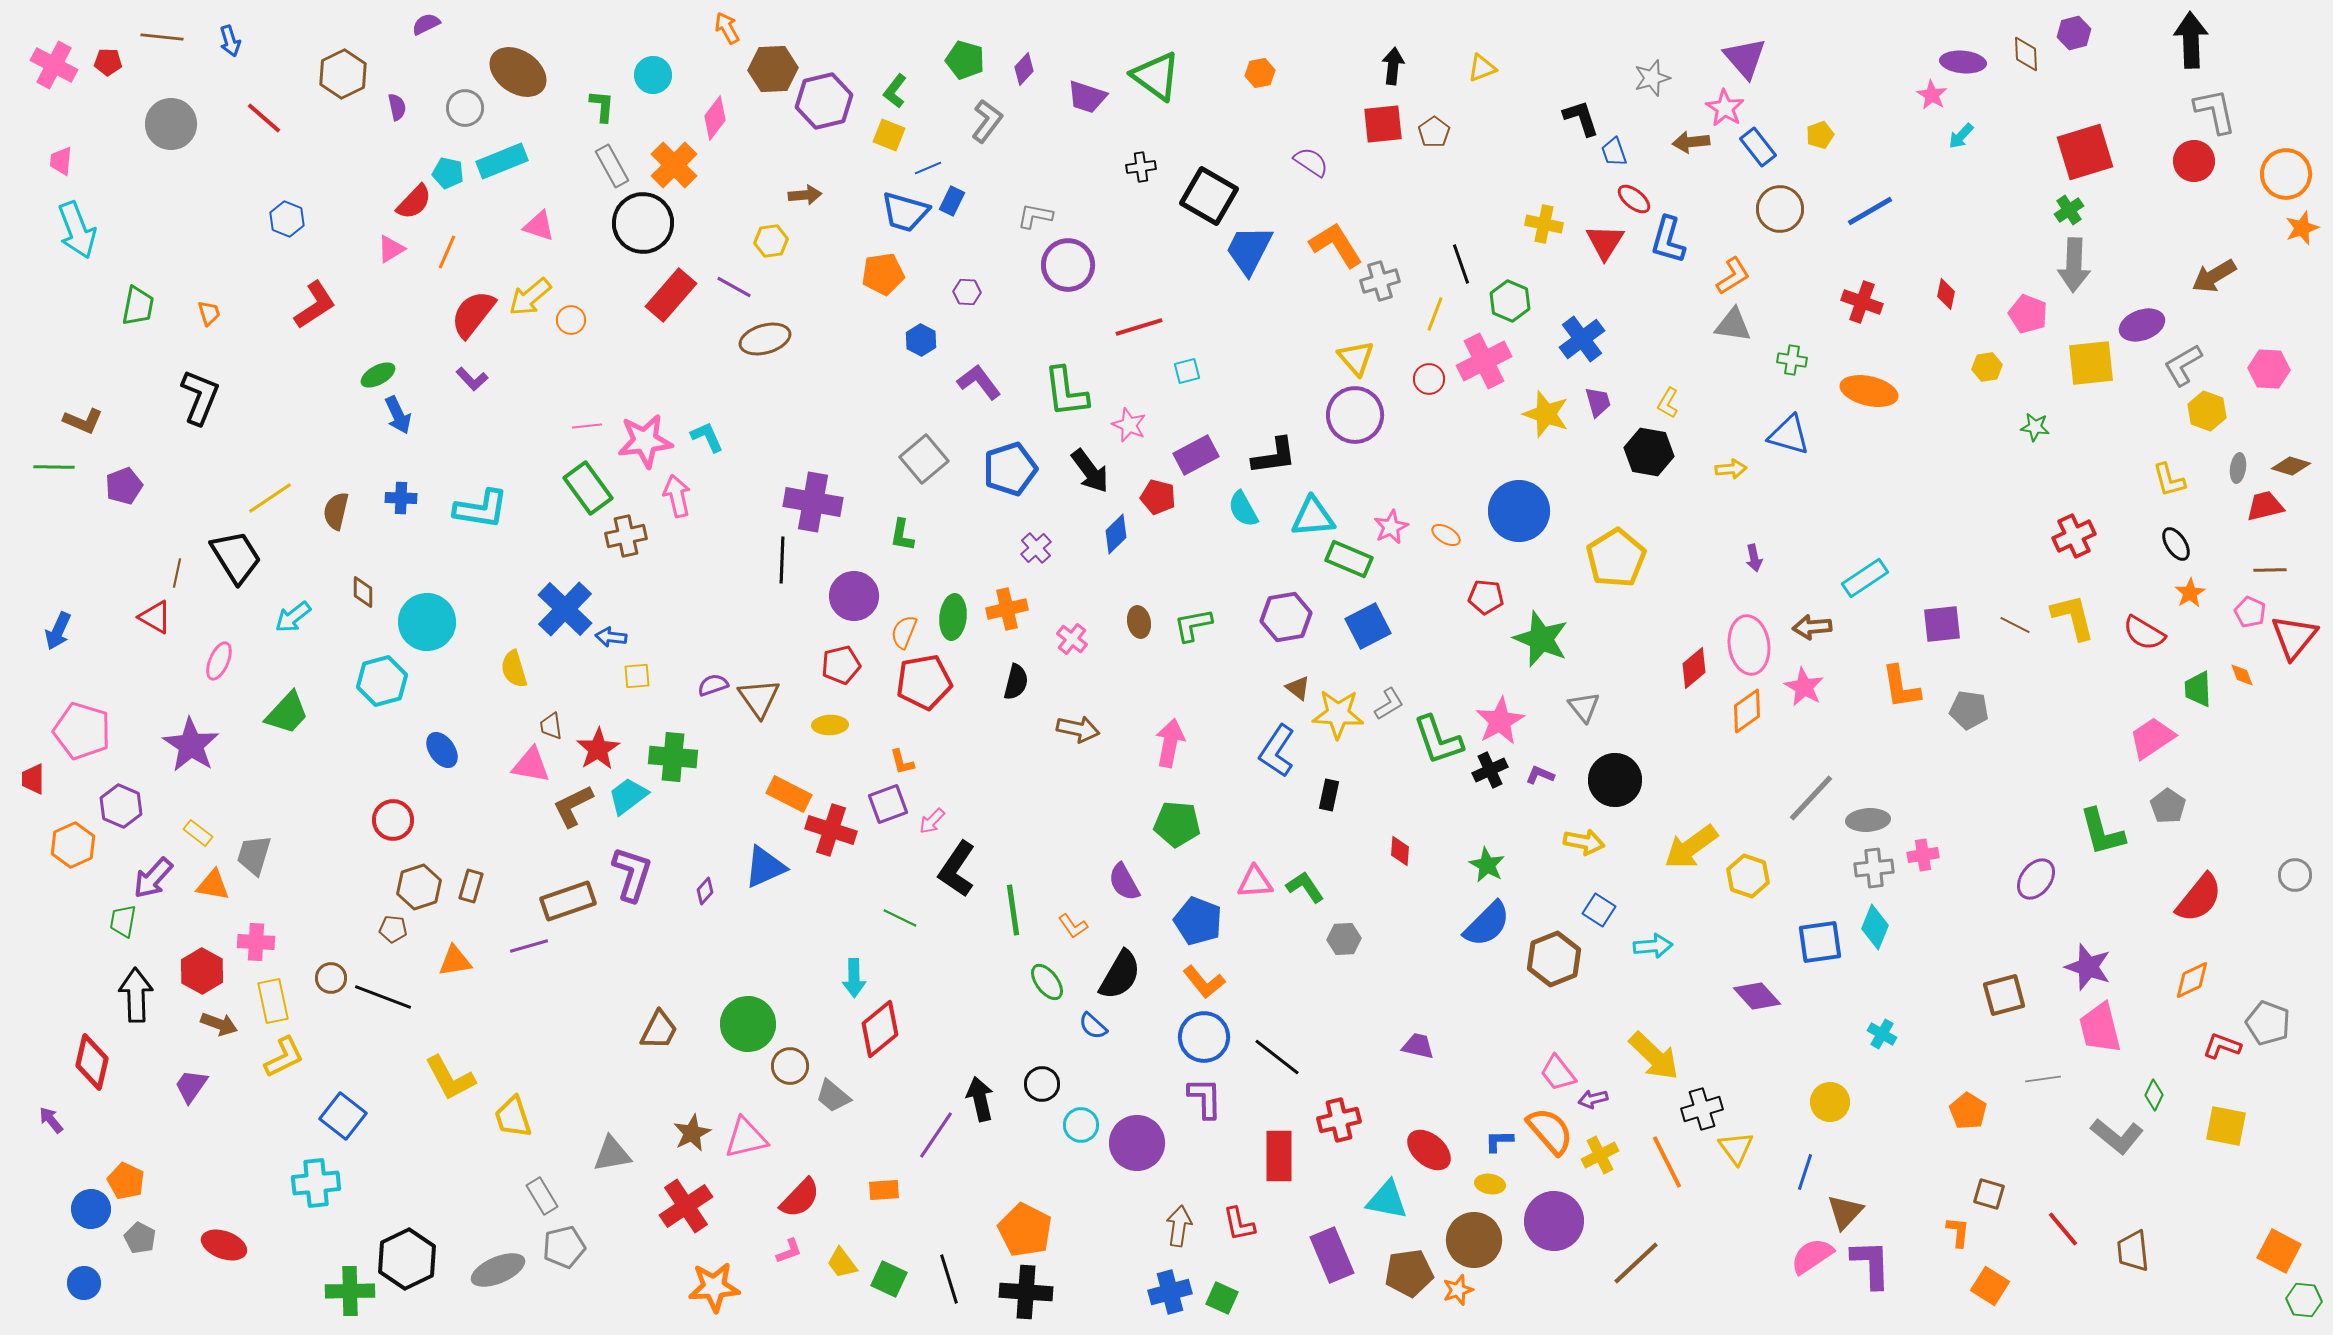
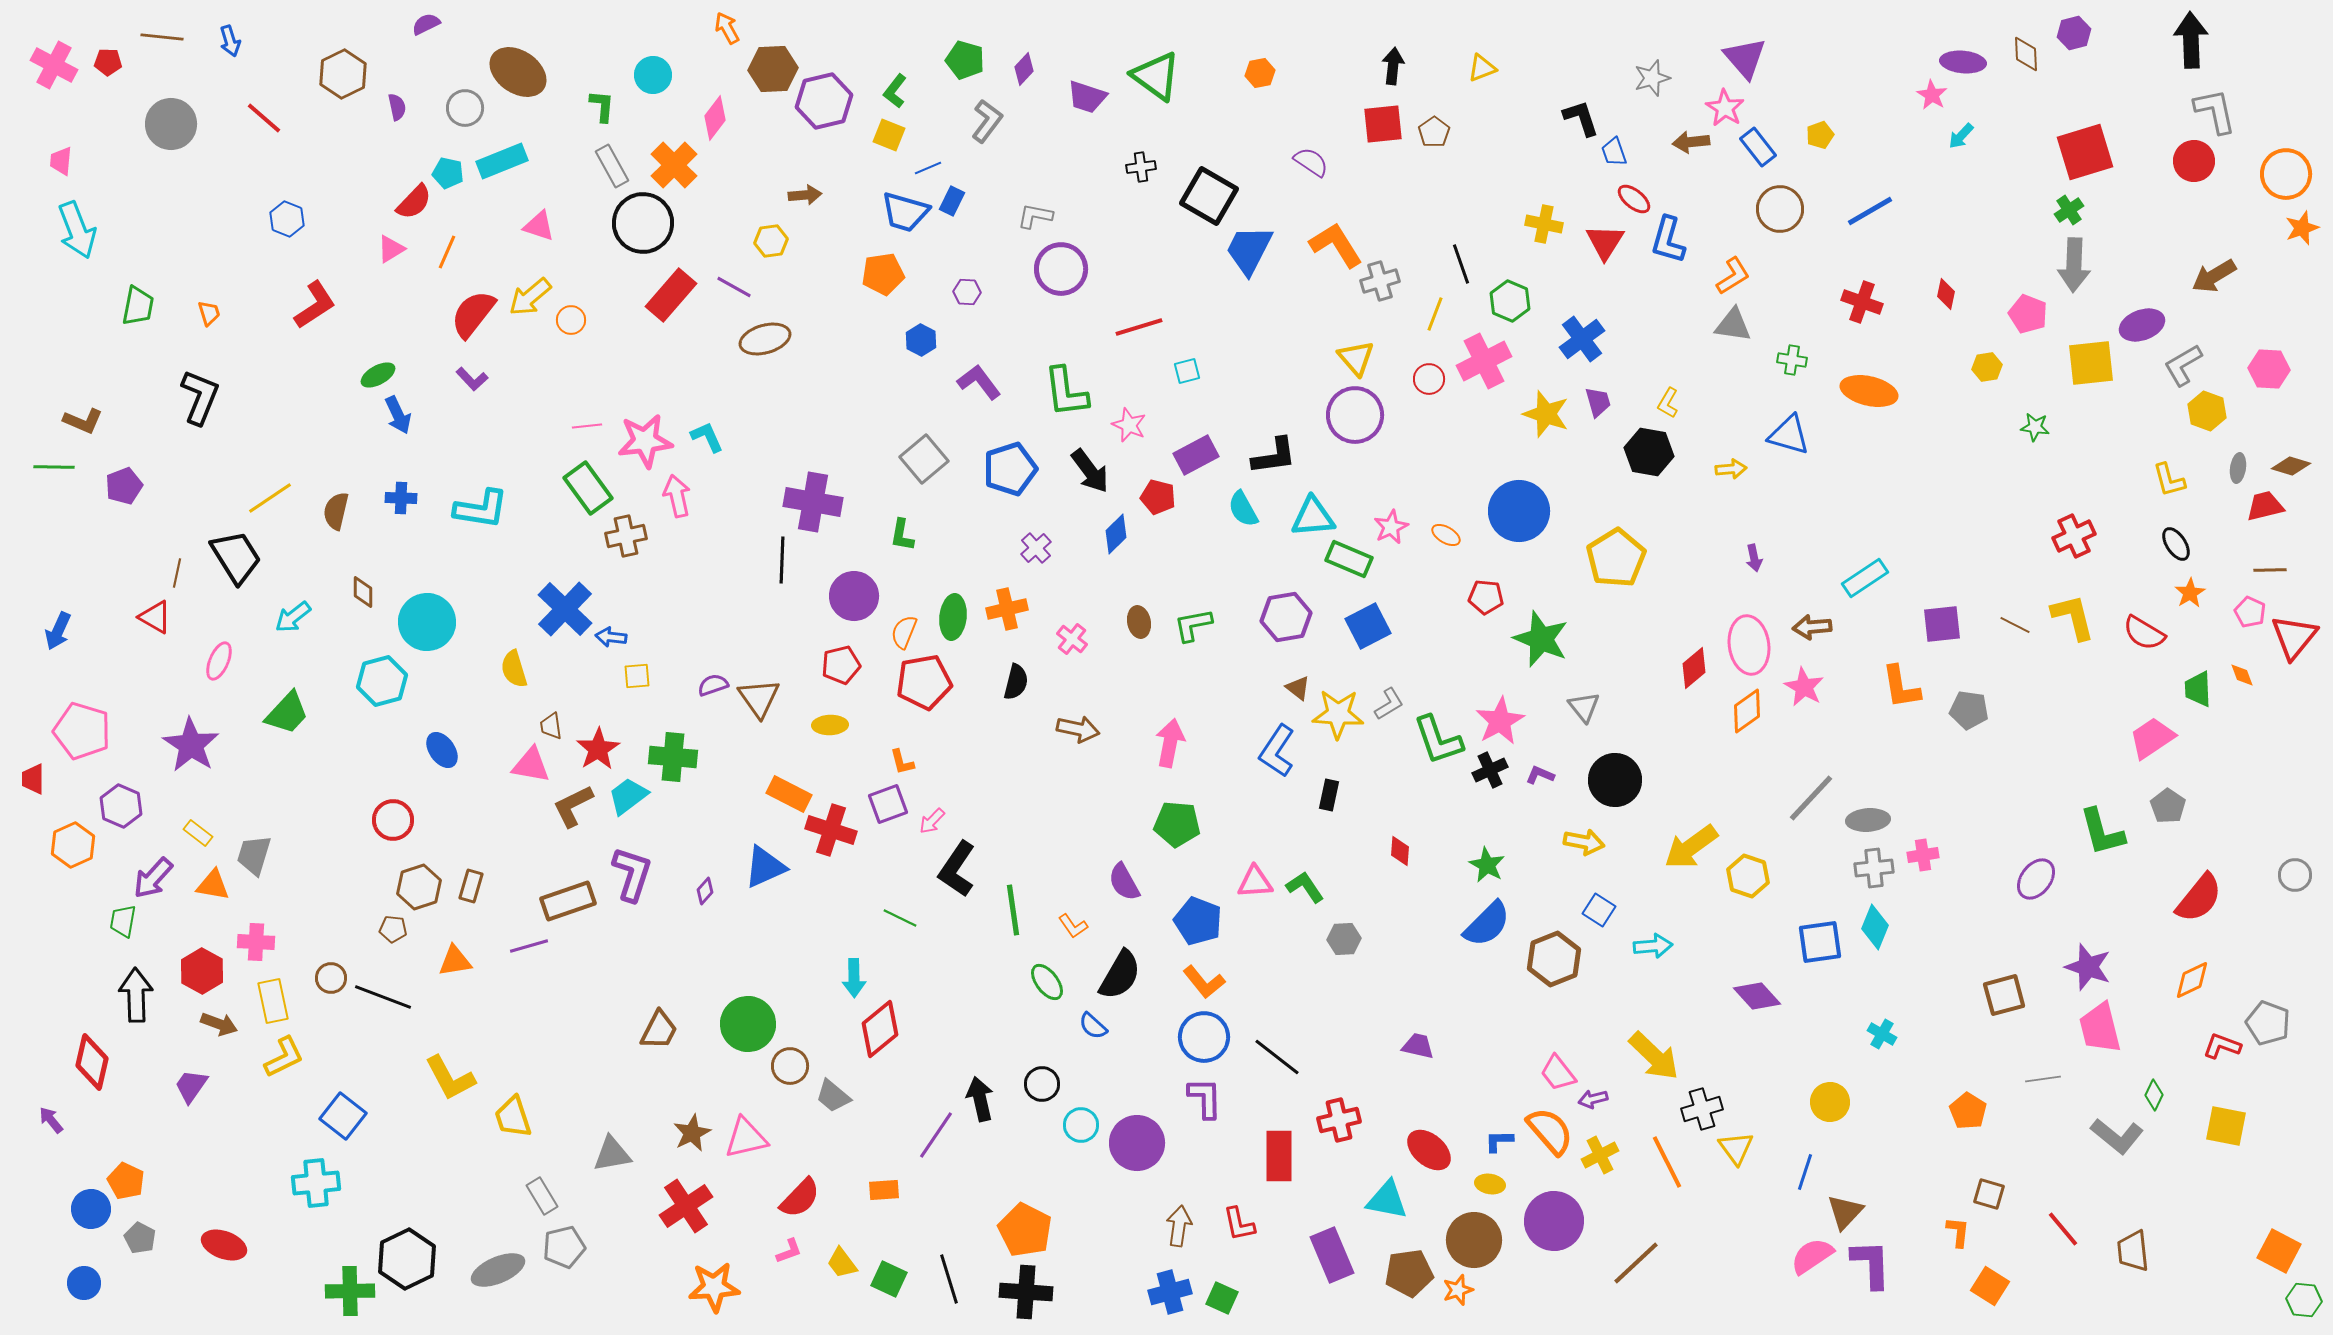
purple circle at (1068, 265): moved 7 px left, 4 px down
